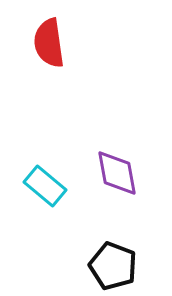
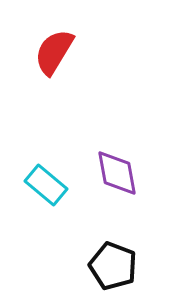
red semicircle: moved 5 px right, 9 px down; rotated 39 degrees clockwise
cyan rectangle: moved 1 px right, 1 px up
